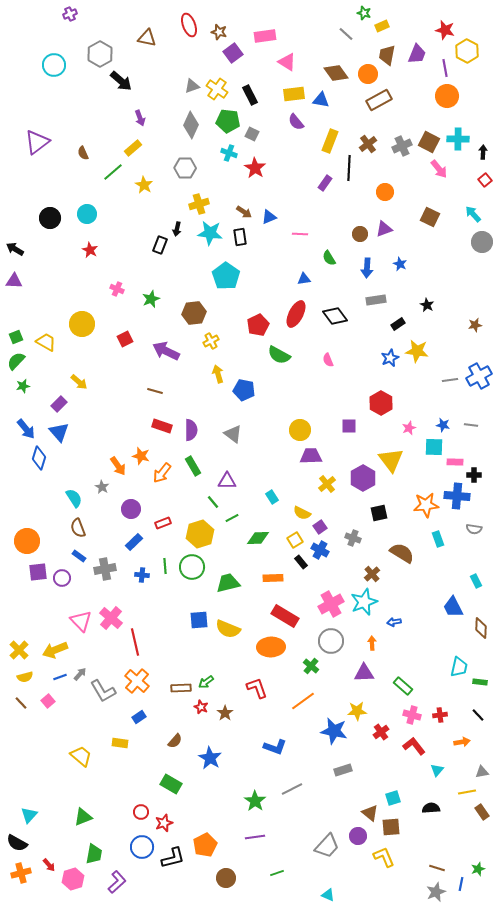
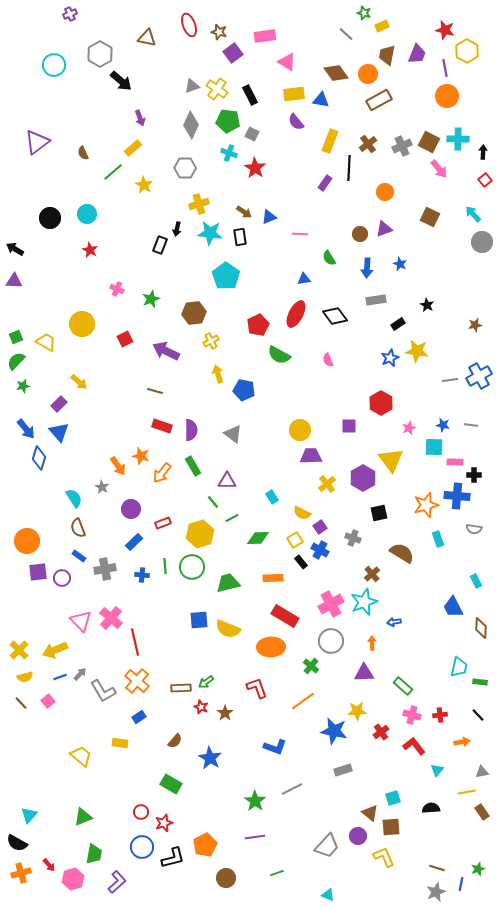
orange star at (426, 505): rotated 10 degrees counterclockwise
